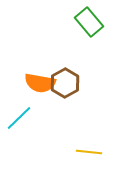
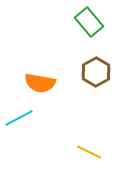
brown hexagon: moved 31 px right, 11 px up
cyan line: rotated 16 degrees clockwise
yellow line: rotated 20 degrees clockwise
